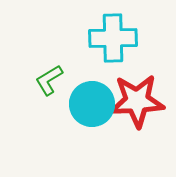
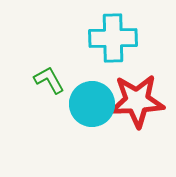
green L-shape: rotated 92 degrees clockwise
